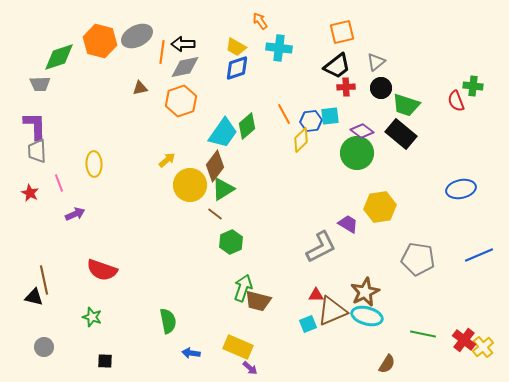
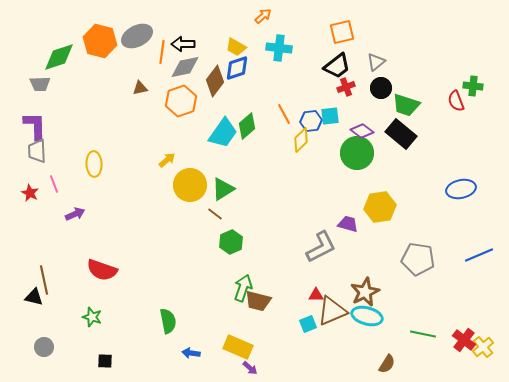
orange arrow at (260, 21): moved 3 px right, 5 px up; rotated 84 degrees clockwise
red cross at (346, 87): rotated 18 degrees counterclockwise
brown diamond at (215, 166): moved 85 px up
pink line at (59, 183): moved 5 px left, 1 px down
purple trapezoid at (348, 224): rotated 15 degrees counterclockwise
